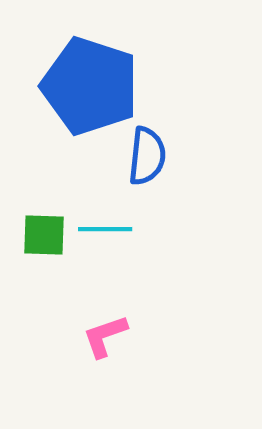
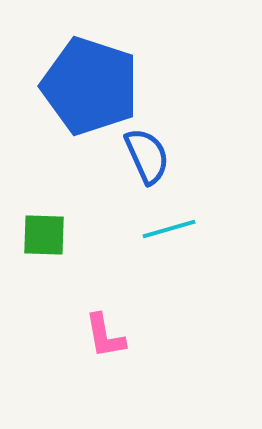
blue semicircle: rotated 30 degrees counterclockwise
cyan line: moved 64 px right; rotated 16 degrees counterclockwise
pink L-shape: rotated 81 degrees counterclockwise
